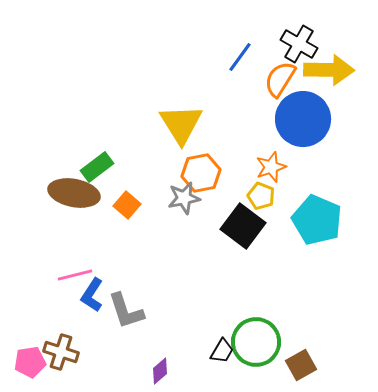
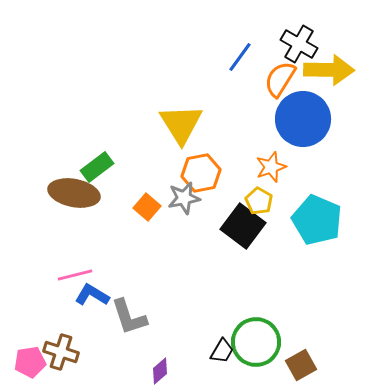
yellow pentagon: moved 2 px left, 5 px down; rotated 8 degrees clockwise
orange square: moved 20 px right, 2 px down
blue L-shape: rotated 88 degrees clockwise
gray L-shape: moved 3 px right, 6 px down
